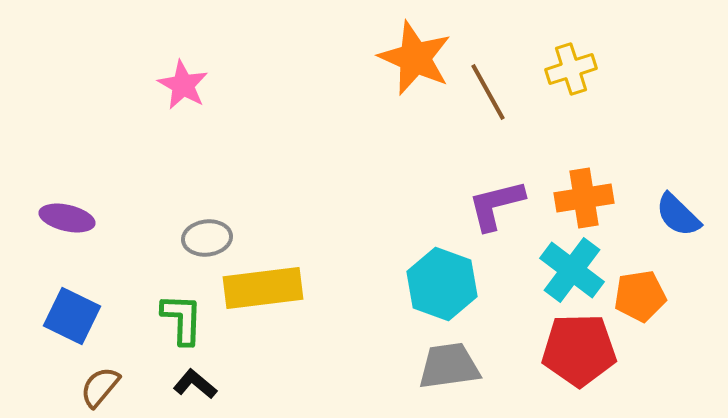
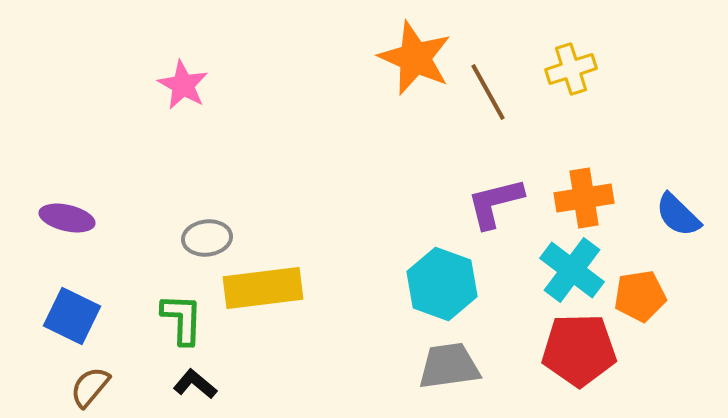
purple L-shape: moved 1 px left, 2 px up
brown semicircle: moved 10 px left
